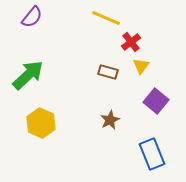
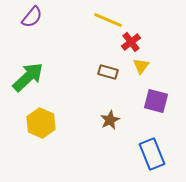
yellow line: moved 2 px right, 2 px down
green arrow: moved 2 px down
purple square: rotated 25 degrees counterclockwise
